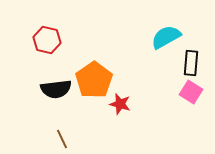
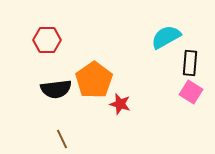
red hexagon: rotated 12 degrees counterclockwise
black rectangle: moved 1 px left
